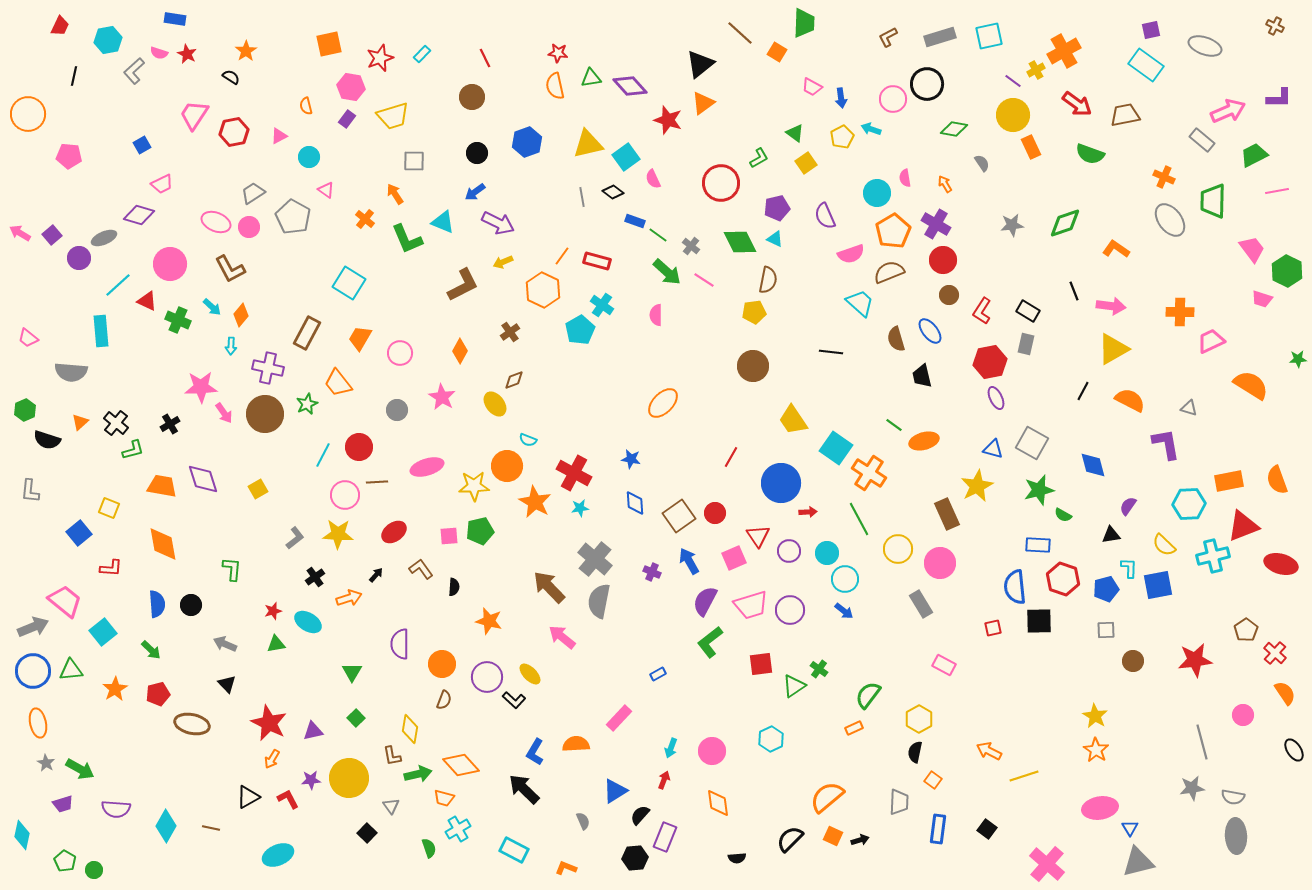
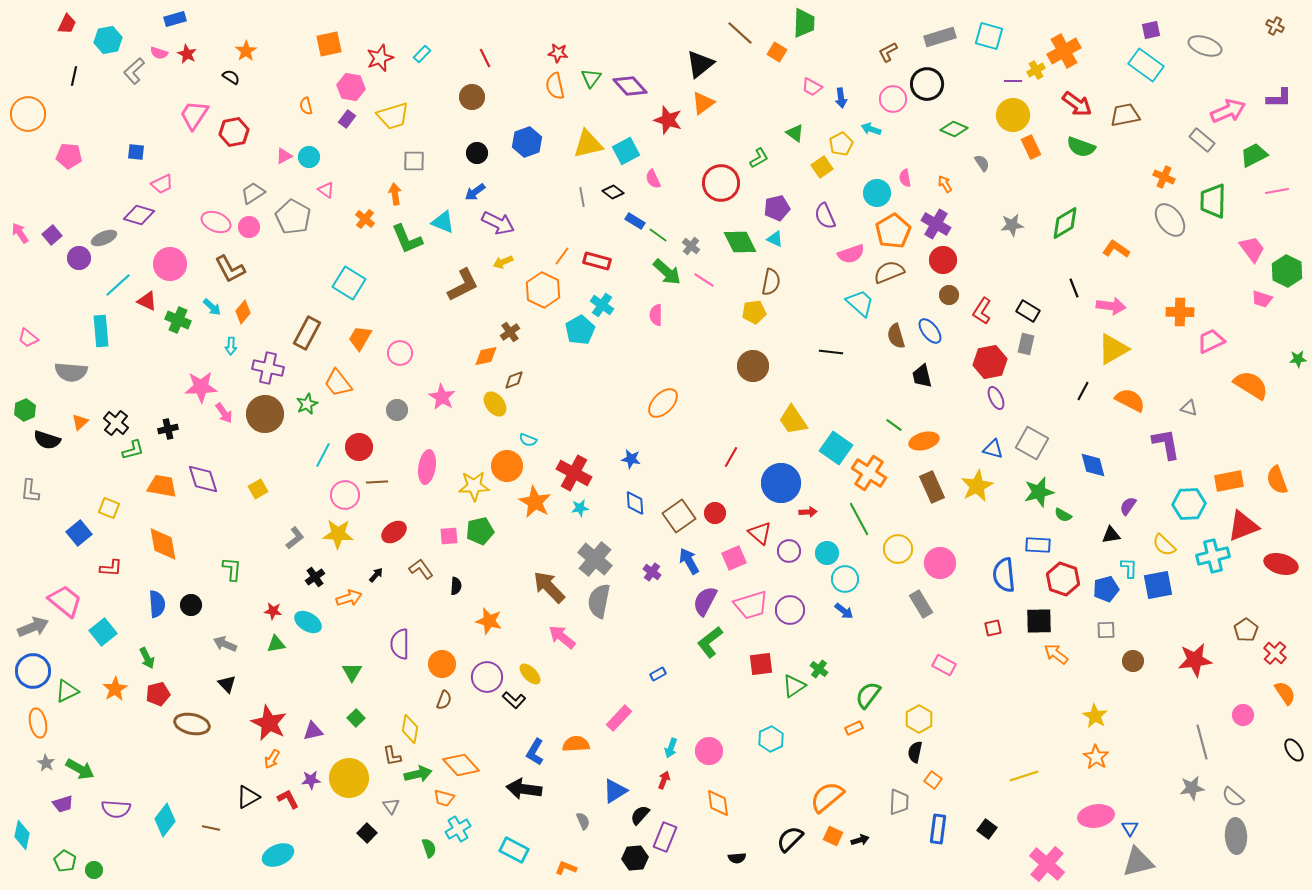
blue rectangle at (175, 19): rotated 25 degrees counterclockwise
red trapezoid at (60, 26): moved 7 px right, 2 px up
cyan square at (989, 36): rotated 28 degrees clockwise
brown L-shape at (888, 37): moved 15 px down
green triangle at (591, 78): rotated 45 degrees counterclockwise
purple line at (1013, 81): rotated 36 degrees counterclockwise
green diamond at (954, 129): rotated 12 degrees clockwise
pink triangle at (279, 136): moved 5 px right, 20 px down
yellow pentagon at (842, 137): moved 1 px left, 7 px down
blue square at (142, 145): moved 6 px left, 7 px down; rotated 36 degrees clockwise
green semicircle at (1090, 154): moved 9 px left, 7 px up
cyan square at (626, 157): moved 6 px up; rotated 8 degrees clockwise
yellow square at (806, 163): moved 16 px right, 4 px down
orange arrow at (395, 194): rotated 25 degrees clockwise
blue rectangle at (635, 221): rotated 12 degrees clockwise
green diamond at (1065, 223): rotated 12 degrees counterclockwise
pink arrow at (20, 233): rotated 25 degrees clockwise
brown semicircle at (768, 280): moved 3 px right, 2 px down
black line at (1074, 291): moved 3 px up
orange diamond at (241, 315): moved 2 px right, 3 px up
brown semicircle at (896, 339): moved 3 px up
orange diamond at (460, 351): moved 26 px right, 5 px down; rotated 50 degrees clockwise
black cross at (170, 424): moved 2 px left, 5 px down; rotated 18 degrees clockwise
pink ellipse at (427, 467): rotated 64 degrees counterclockwise
green star at (1039, 490): moved 2 px down
brown rectangle at (947, 514): moved 15 px left, 27 px up
red triangle at (758, 536): moved 2 px right, 3 px up; rotated 15 degrees counterclockwise
purple cross at (652, 572): rotated 12 degrees clockwise
black semicircle at (454, 587): moved 2 px right, 1 px up
blue semicircle at (1015, 587): moved 11 px left, 12 px up
red star at (273, 611): rotated 24 degrees clockwise
green arrow at (151, 650): moved 4 px left, 8 px down; rotated 20 degrees clockwise
green triangle at (71, 670): moved 4 px left, 21 px down; rotated 20 degrees counterclockwise
orange star at (1096, 750): moved 7 px down
pink circle at (712, 751): moved 3 px left
orange arrow at (989, 751): moved 67 px right, 97 px up; rotated 10 degrees clockwise
black arrow at (524, 789): rotated 36 degrees counterclockwise
gray semicircle at (1233, 797): rotated 30 degrees clockwise
pink ellipse at (1100, 808): moved 4 px left, 8 px down
cyan diamond at (166, 826): moved 1 px left, 6 px up; rotated 8 degrees clockwise
